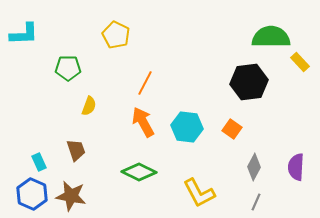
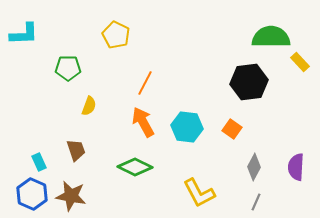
green diamond: moved 4 px left, 5 px up
